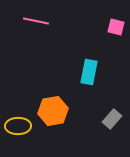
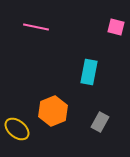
pink line: moved 6 px down
orange hexagon: rotated 12 degrees counterclockwise
gray rectangle: moved 12 px left, 3 px down; rotated 12 degrees counterclockwise
yellow ellipse: moved 1 px left, 3 px down; rotated 40 degrees clockwise
